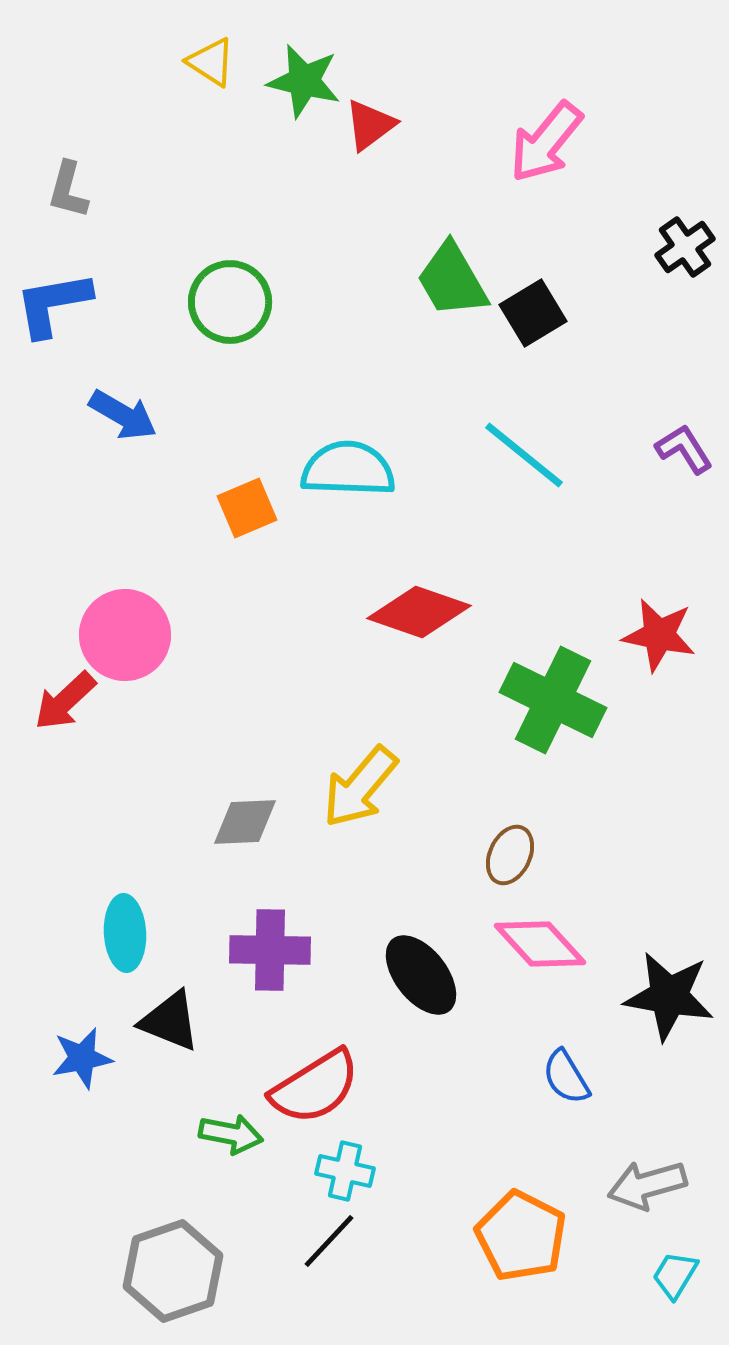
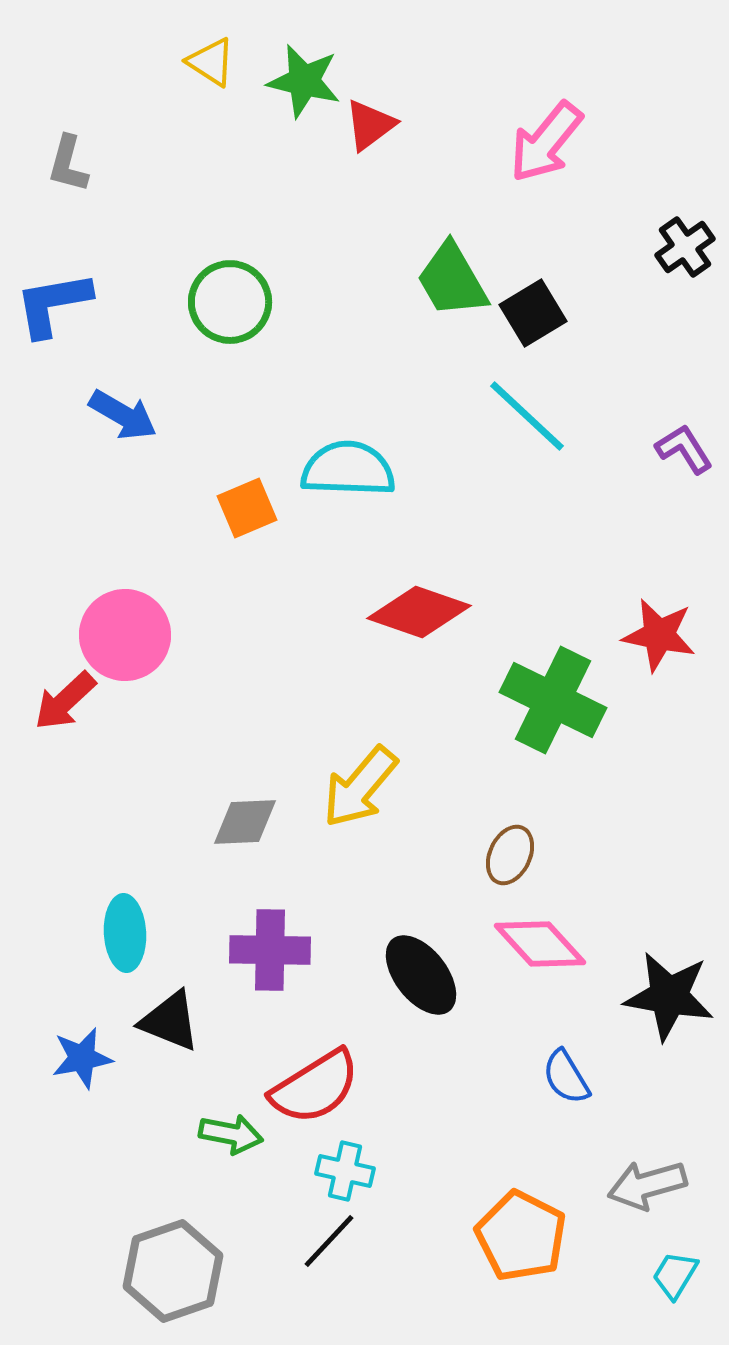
gray L-shape: moved 26 px up
cyan line: moved 3 px right, 39 px up; rotated 4 degrees clockwise
